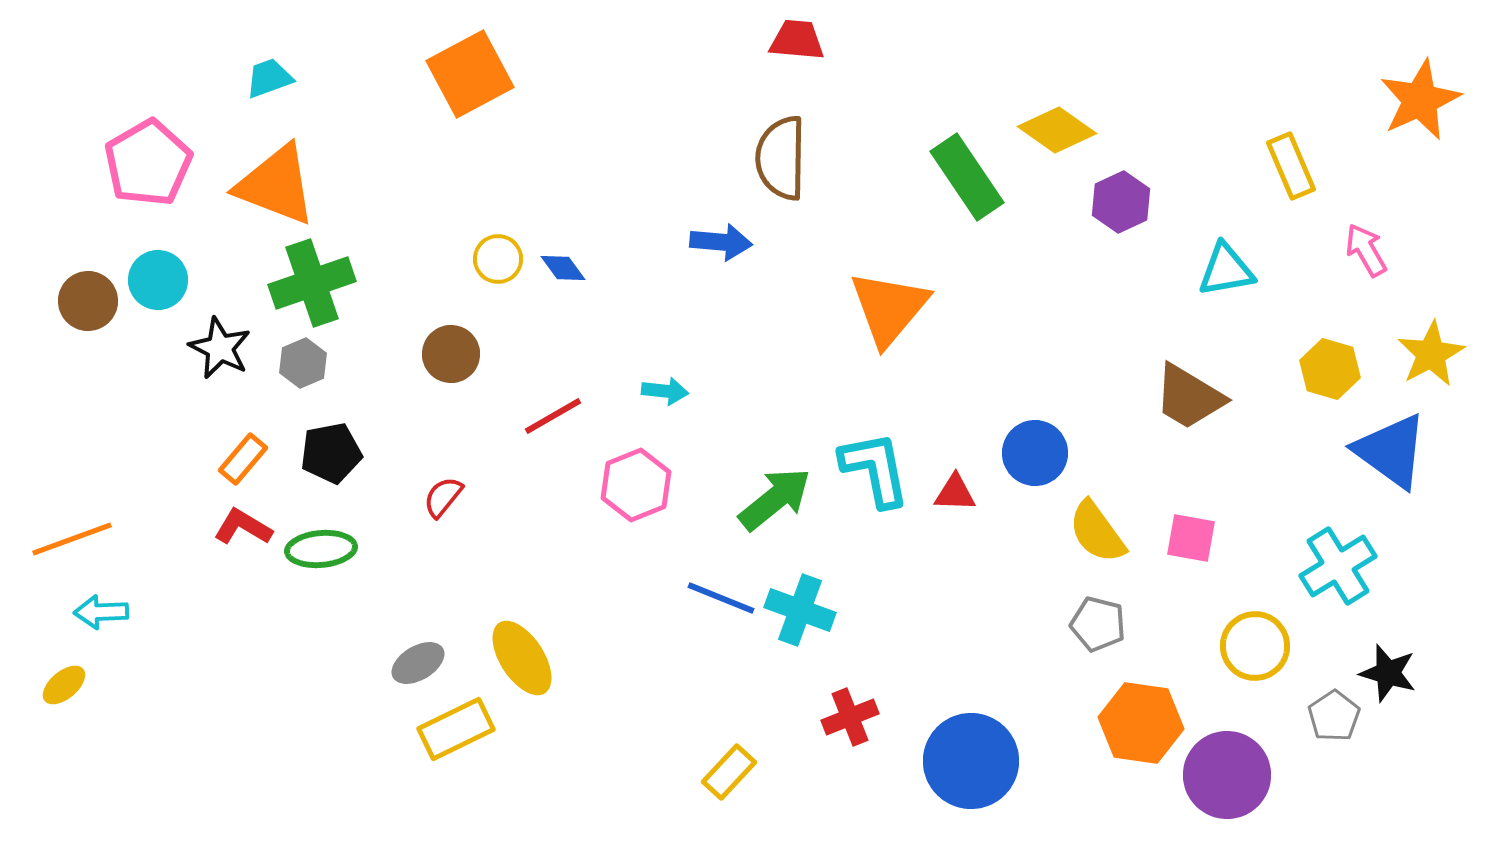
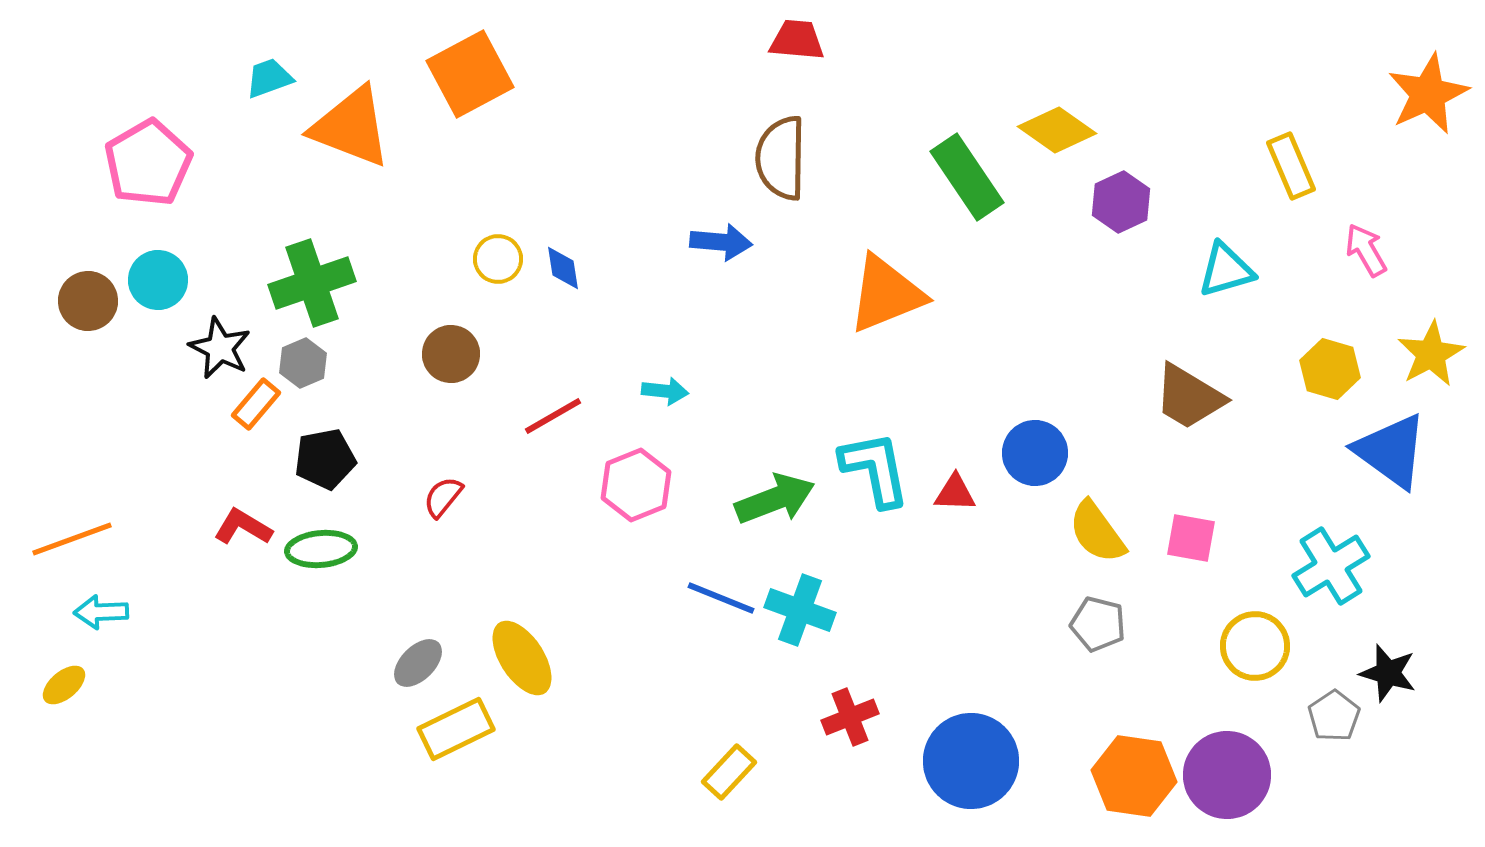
orange star at (1420, 100): moved 8 px right, 6 px up
orange triangle at (276, 185): moved 75 px right, 58 px up
blue diamond at (563, 268): rotated 27 degrees clockwise
cyan triangle at (1226, 270): rotated 6 degrees counterclockwise
orange triangle at (889, 308): moved 3 px left, 14 px up; rotated 28 degrees clockwise
black pentagon at (331, 453): moved 6 px left, 6 px down
orange rectangle at (243, 459): moved 13 px right, 55 px up
green arrow at (775, 499): rotated 18 degrees clockwise
cyan cross at (1338, 566): moved 7 px left
gray ellipse at (418, 663): rotated 14 degrees counterclockwise
orange hexagon at (1141, 723): moved 7 px left, 53 px down
